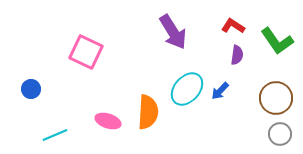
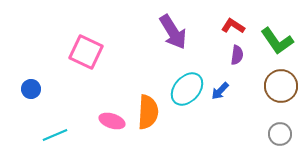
brown circle: moved 5 px right, 12 px up
pink ellipse: moved 4 px right
